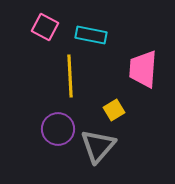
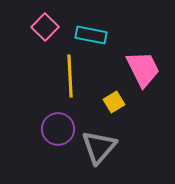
pink square: rotated 16 degrees clockwise
pink trapezoid: rotated 150 degrees clockwise
yellow square: moved 8 px up
gray triangle: moved 1 px right, 1 px down
